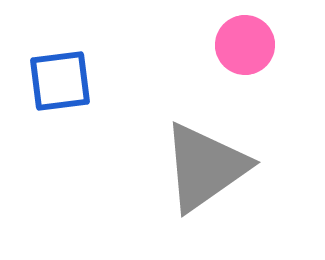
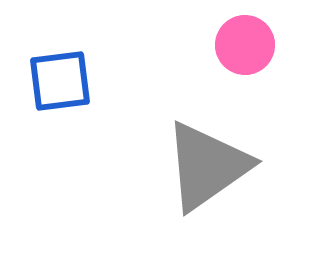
gray triangle: moved 2 px right, 1 px up
